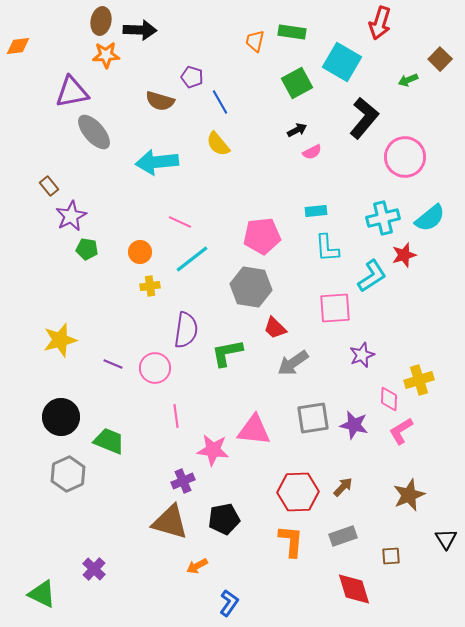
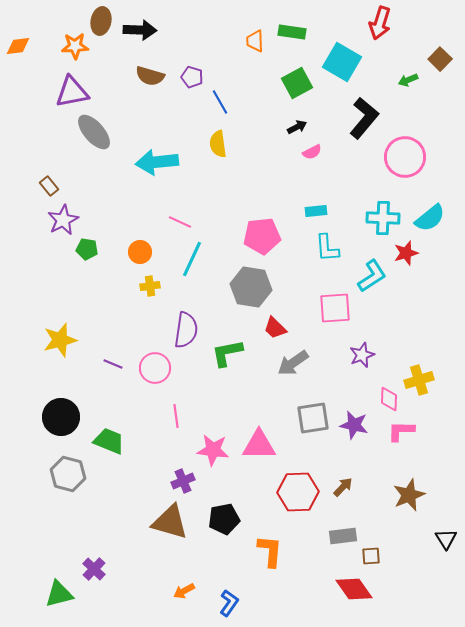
orange trapezoid at (255, 41): rotated 15 degrees counterclockwise
orange star at (106, 55): moved 31 px left, 9 px up
brown semicircle at (160, 101): moved 10 px left, 25 px up
black arrow at (297, 130): moved 3 px up
yellow semicircle at (218, 144): rotated 32 degrees clockwise
purple star at (71, 216): moved 8 px left, 4 px down
cyan cross at (383, 218): rotated 16 degrees clockwise
red star at (404, 255): moved 2 px right, 2 px up
cyan line at (192, 259): rotated 27 degrees counterclockwise
pink triangle at (254, 430): moved 5 px right, 15 px down; rotated 6 degrees counterclockwise
pink L-shape at (401, 431): rotated 32 degrees clockwise
gray hexagon at (68, 474): rotated 20 degrees counterclockwise
gray rectangle at (343, 536): rotated 12 degrees clockwise
orange L-shape at (291, 541): moved 21 px left, 10 px down
brown square at (391, 556): moved 20 px left
orange arrow at (197, 566): moved 13 px left, 25 px down
red diamond at (354, 589): rotated 18 degrees counterclockwise
green triangle at (42, 594): moved 17 px right; rotated 40 degrees counterclockwise
